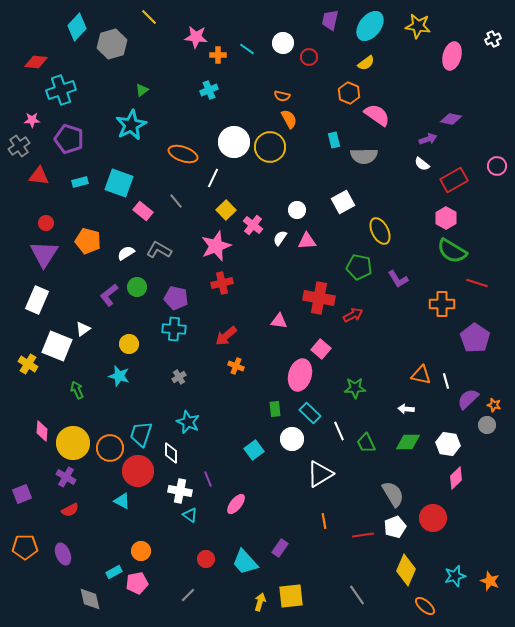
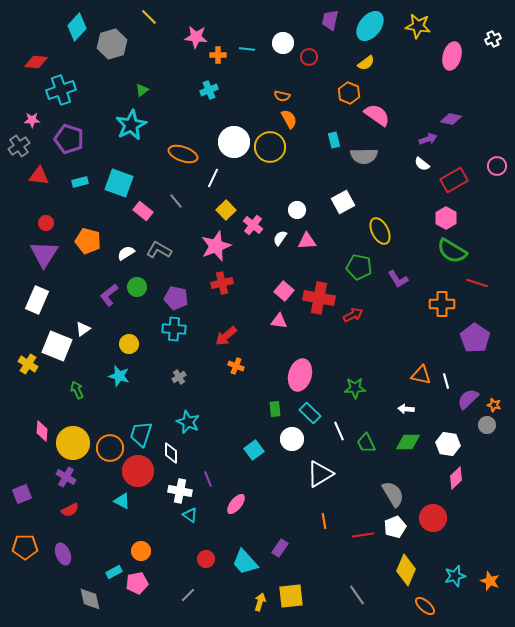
cyan line at (247, 49): rotated 28 degrees counterclockwise
pink square at (321, 349): moved 37 px left, 58 px up
